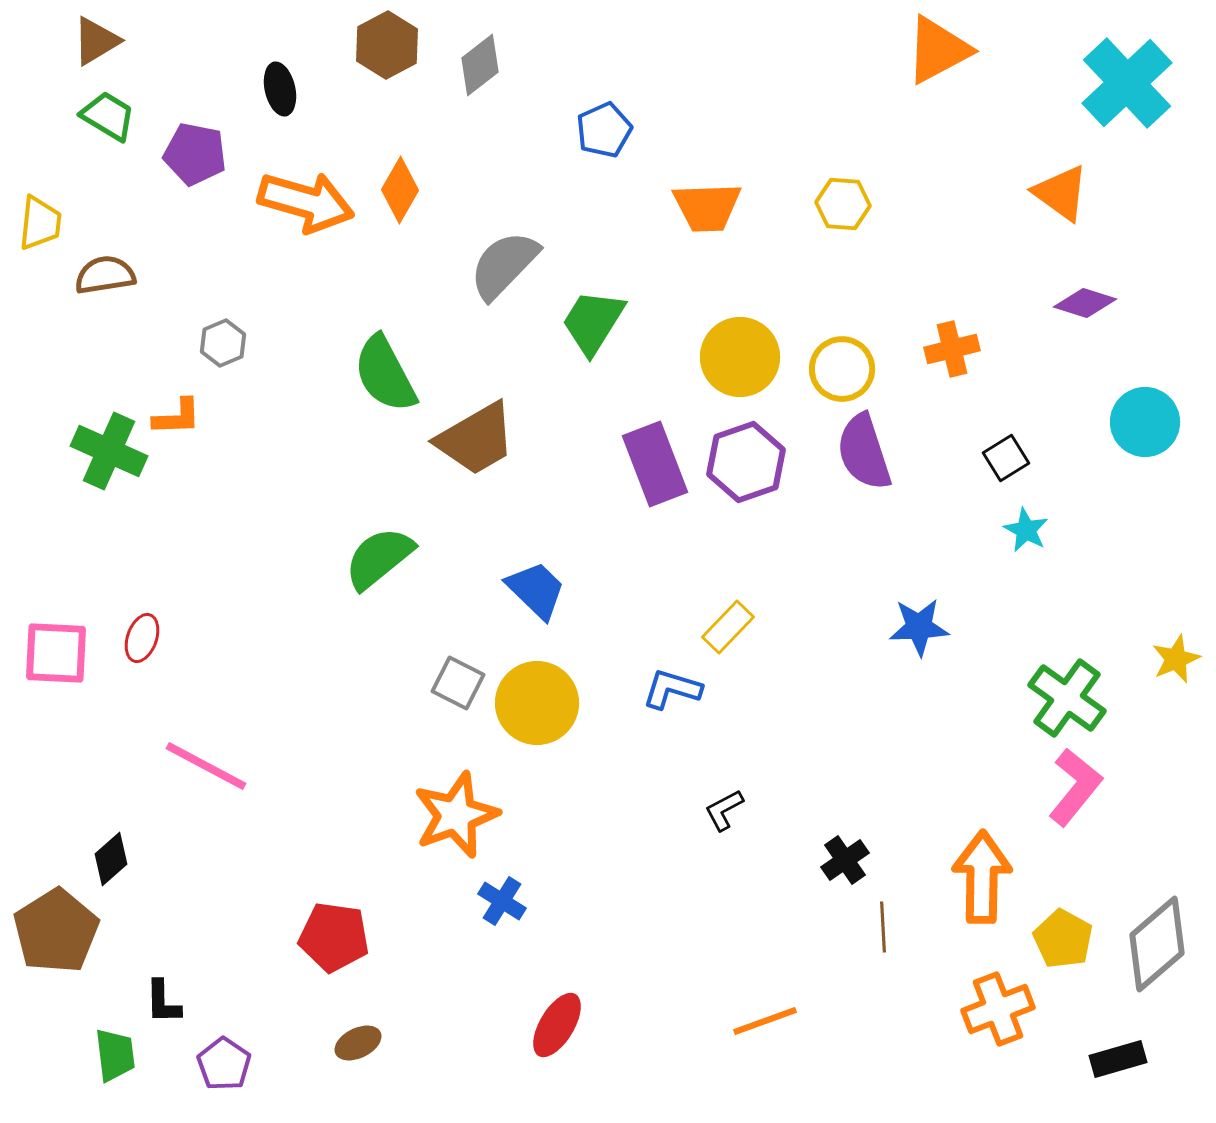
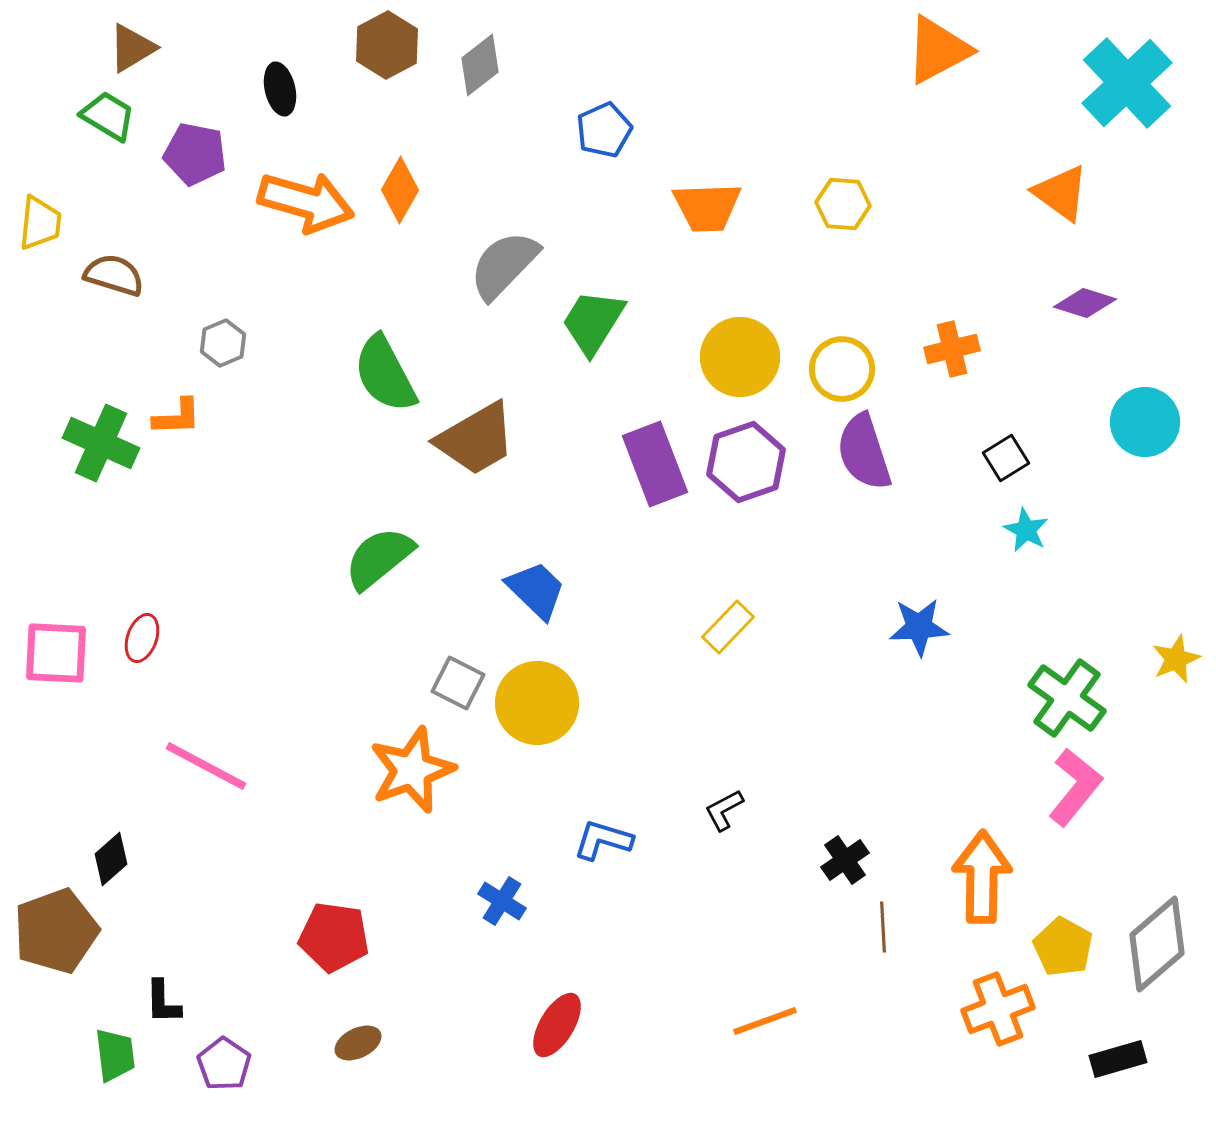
brown triangle at (96, 41): moved 36 px right, 7 px down
brown semicircle at (105, 275): moved 9 px right; rotated 26 degrees clockwise
green cross at (109, 451): moved 8 px left, 8 px up
blue L-shape at (672, 689): moved 69 px left, 151 px down
orange star at (456, 815): moved 44 px left, 45 px up
brown pentagon at (56, 931): rotated 12 degrees clockwise
yellow pentagon at (1063, 939): moved 8 px down
